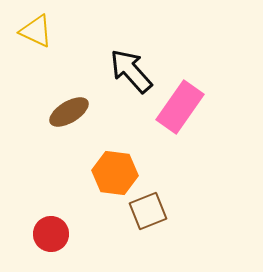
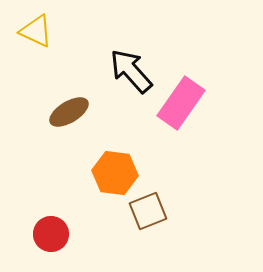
pink rectangle: moved 1 px right, 4 px up
